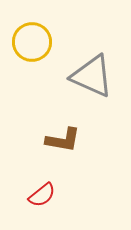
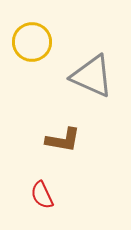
red semicircle: rotated 104 degrees clockwise
